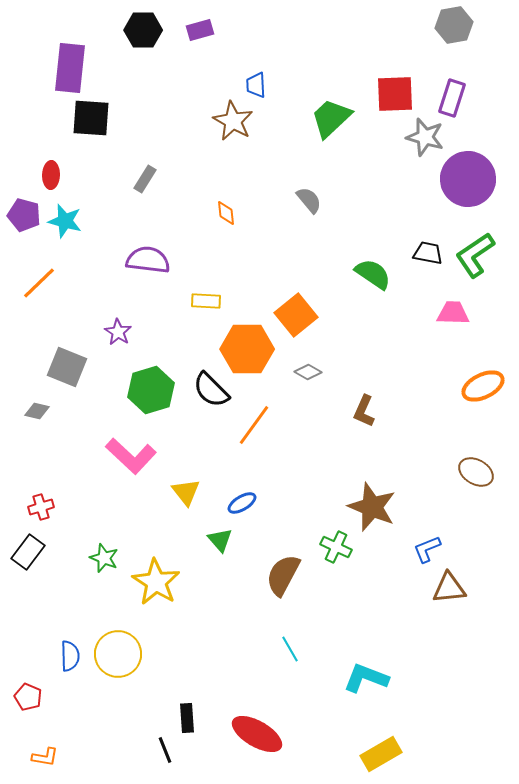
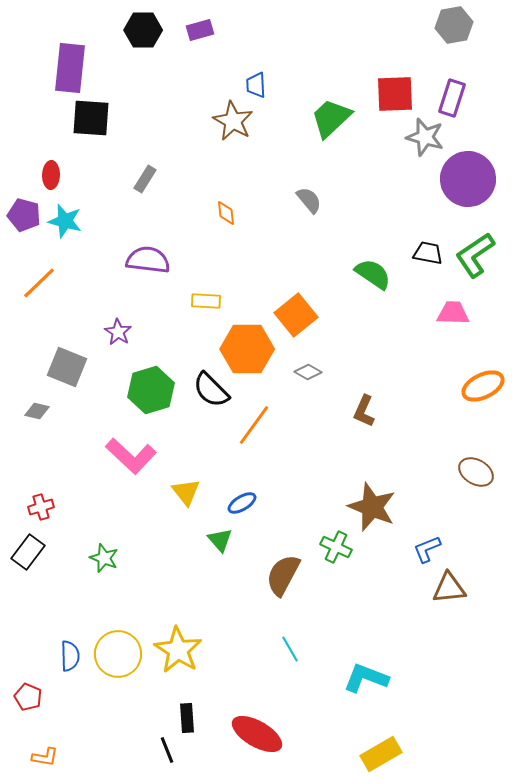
yellow star at (156, 582): moved 22 px right, 68 px down
black line at (165, 750): moved 2 px right
